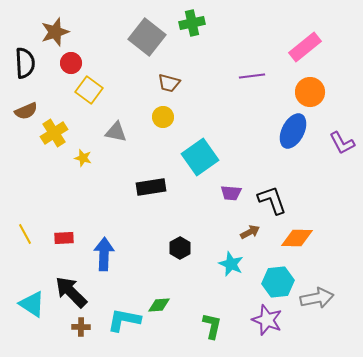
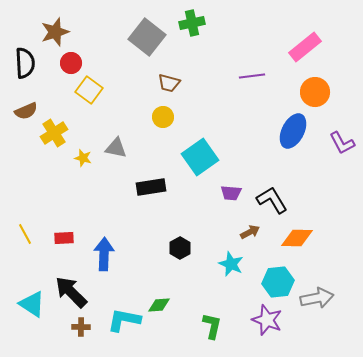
orange circle: moved 5 px right
gray triangle: moved 16 px down
black L-shape: rotated 12 degrees counterclockwise
